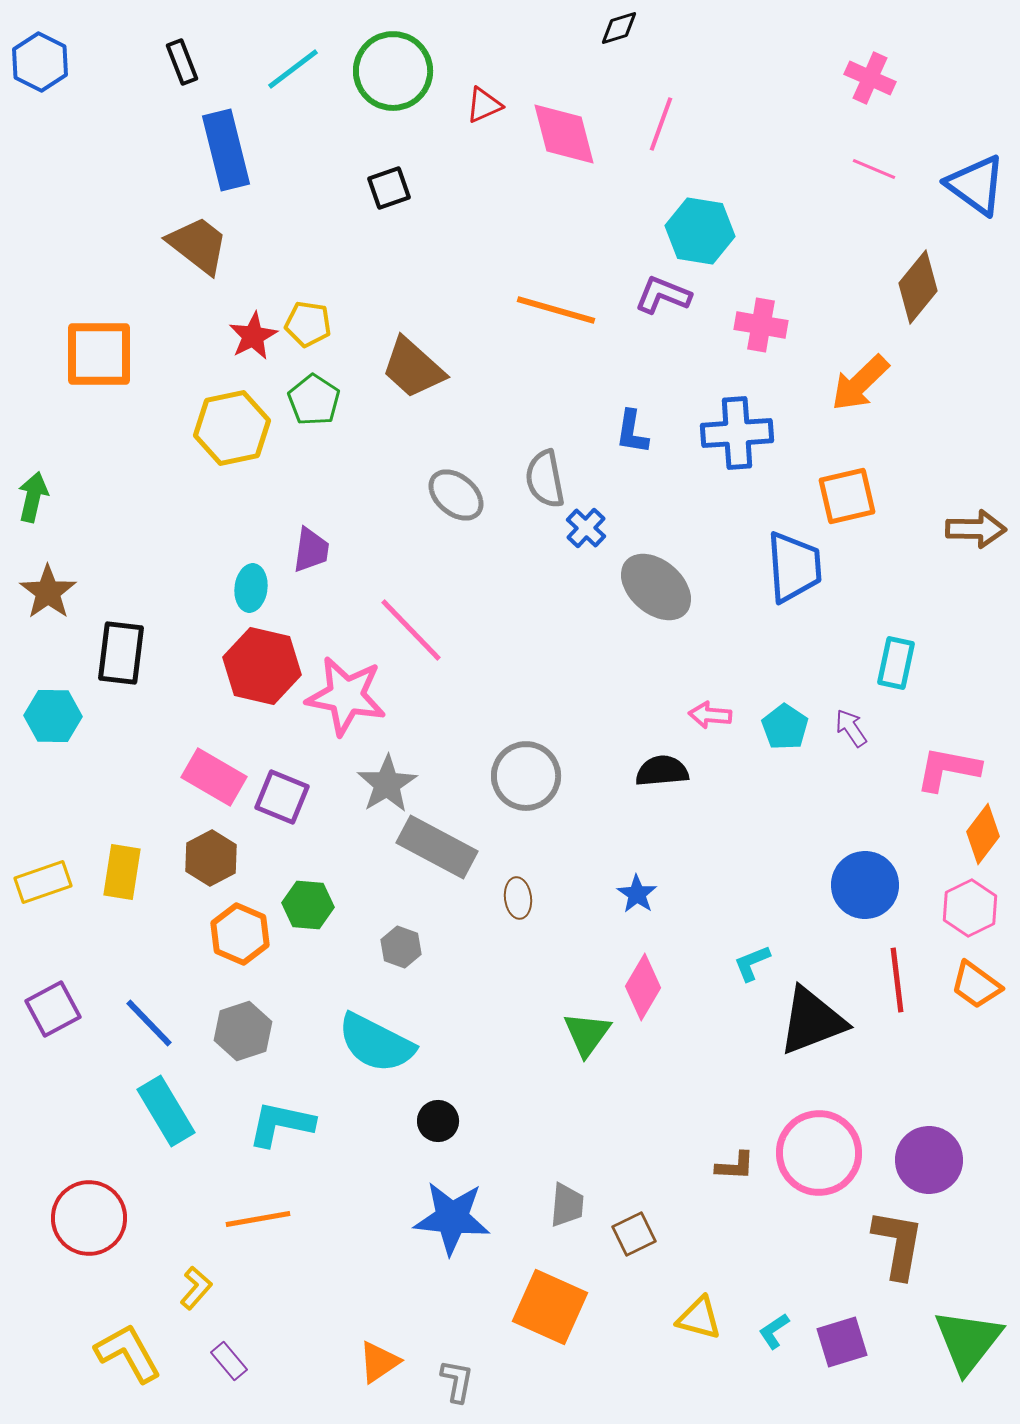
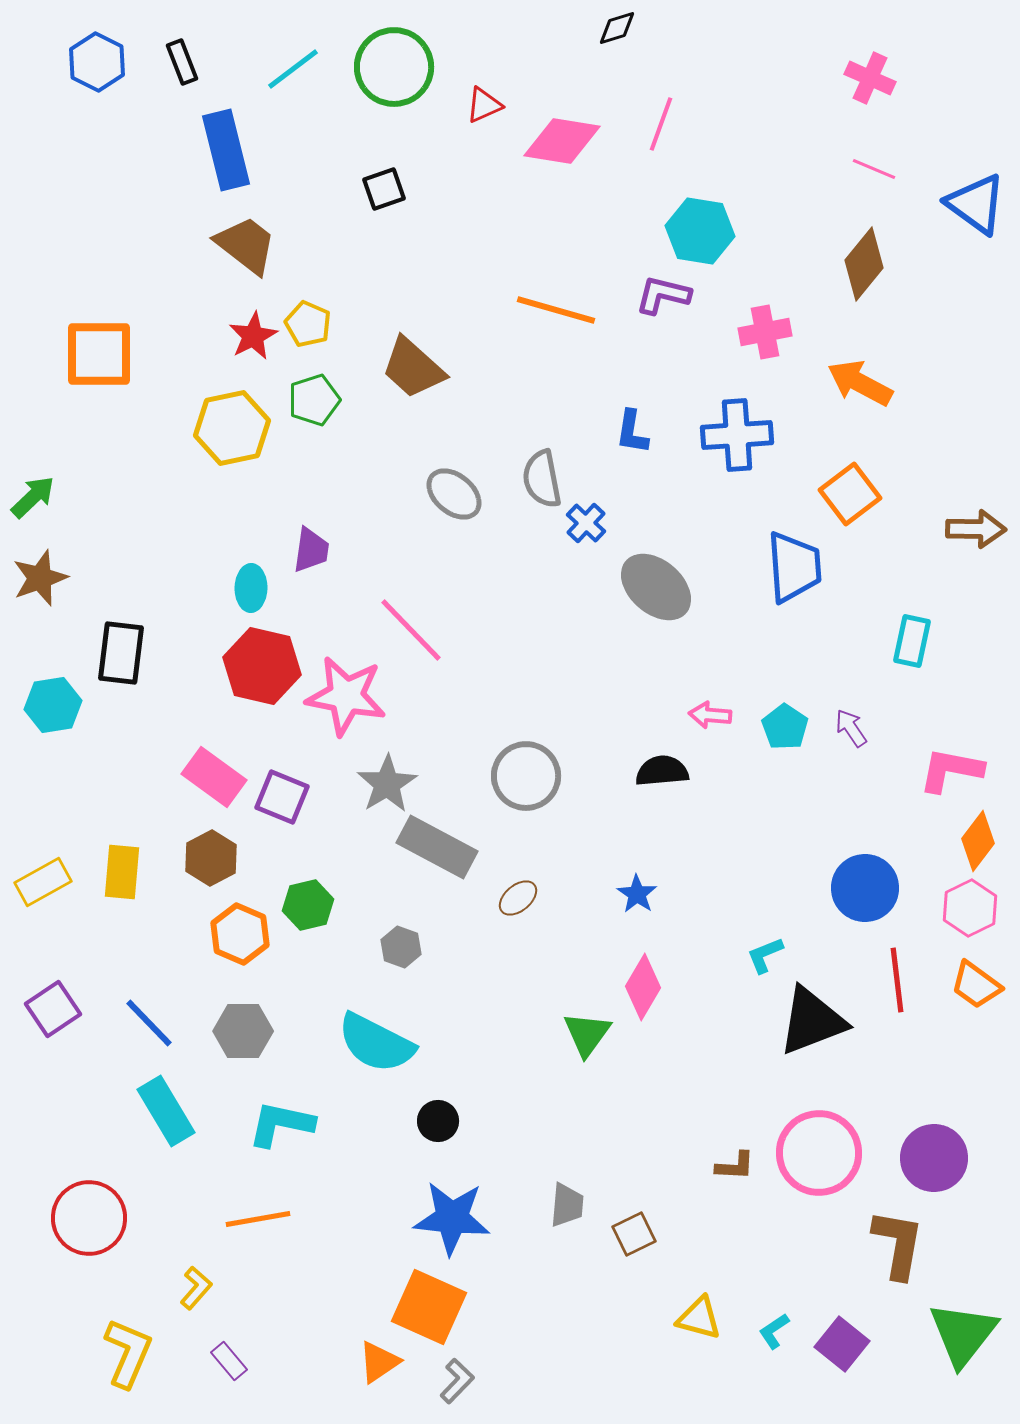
black diamond at (619, 28): moved 2 px left
blue hexagon at (40, 62): moved 57 px right
green circle at (393, 71): moved 1 px right, 4 px up
pink diamond at (564, 134): moved 2 px left, 7 px down; rotated 66 degrees counterclockwise
blue triangle at (976, 185): moved 19 px down
black square at (389, 188): moved 5 px left, 1 px down
brown trapezoid at (198, 245): moved 48 px right
brown diamond at (918, 287): moved 54 px left, 23 px up
purple L-shape at (663, 295): rotated 8 degrees counterclockwise
yellow pentagon at (308, 324): rotated 15 degrees clockwise
pink cross at (761, 325): moved 4 px right, 7 px down; rotated 21 degrees counterclockwise
orange arrow at (860, 383): rotated 72 degrees clockwise
green pentagon at (314, 400): rotated 21 degrees clockwise
blue cross at (737, 433): moved 2 px down
gray semicircle at (545, 479): moved 3 px left
gray ellipse at (456, 495): moved 2 px left, 1 px up
orange square at (847, 496): moved 3 px right, 2 px up; rotated 24 degrees counterclockwise
green arrow at (33, 497): rotated 33 degrees clockwise
blue cross at (586, 528): moved 5 px up
cyan ellipse at (251, 588): rotated 6 degrees counterclockwise
brown star at (48, 592): moved 8 px left, 14 px up; rotated 16 degrees clockwise
cyan rectangle at (896, 663): moved 16 px right, 22 px up
cyan hexagon at (53, 716): moved 11 px up; rotated 10 degrees counterclockwise
pink L-shape at (948, 769): moved 3 px right, 1 px down
pink rectangle at (214, 777): rotated 6 degrees clockwise
orange diamond at (983, 834): moved 5 px left, 7 px down
yellow rectangle at (122, 872): rotated 4 degrees counterclockwise
yellow rectangle at (43, 882): rotated 10 degrees counterclockwise
blue circle at (865, 885): moved 3 px down
brown ellipse at (518, 898): rotated 57 degrees clockwise
green hexagon at (308, 905): rotated 18 degrees counterclockwise
cyan L-shape at (752, 963): moved 13 px right, 8 px up
purple square at (53, 1009): rotated 6 degrees counterclockwise
gray hexagon at (243, 1031): rotated 18 degrees clockwise
purple circle at (929, 1160): moved 5 px right, 2 px up
orange square at (550, 1307): moved 121 px left
green triangle at (968, 1341): moved 5 px left, 7 px up
purple square at (842, 1342): moved 2 px down; rotated 34 degrees counterclockwise
yellow L-shape at (128, 1353): rotated 52 degrees clockwise
gray L-shape at (457, 1381): rotated 33 degrees clockwise
